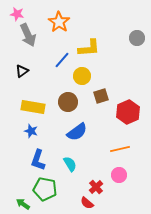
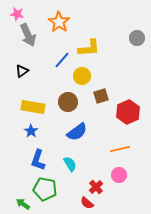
blue star: rotated 16 degrees clockwise
